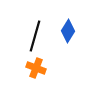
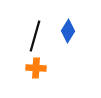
orange cross: rotated 18 degrees counterclockwise
